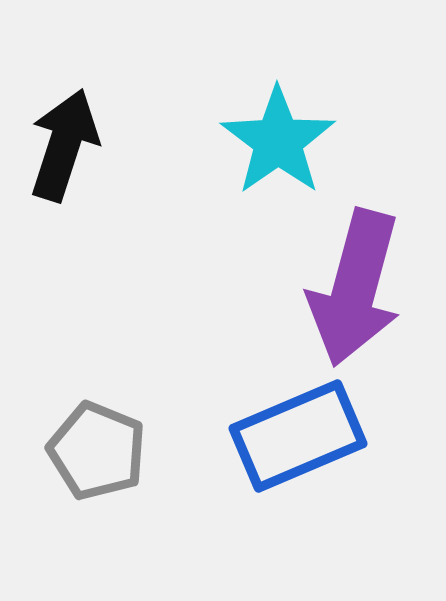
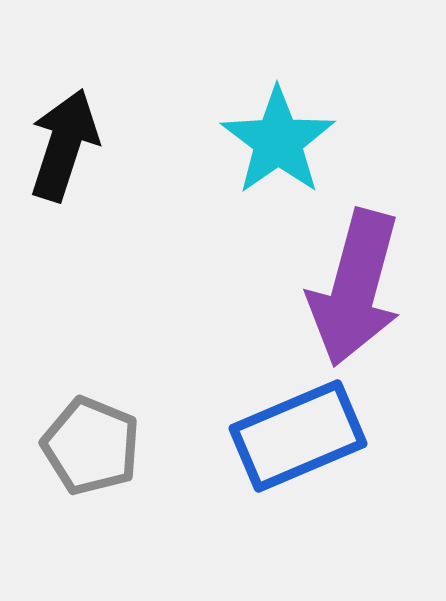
gray pentagon: moved 6 px left, 5 px up
